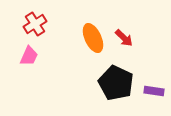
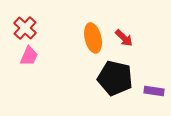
red cross: moved 10 px left, 4 px down; rotated 15 degrees counterclockwise
orange ellipse: rotated 12 degrees clockwise
black pentagon: moved 1 px left, 5 px up; rotated 12 degrees counterclockwise
